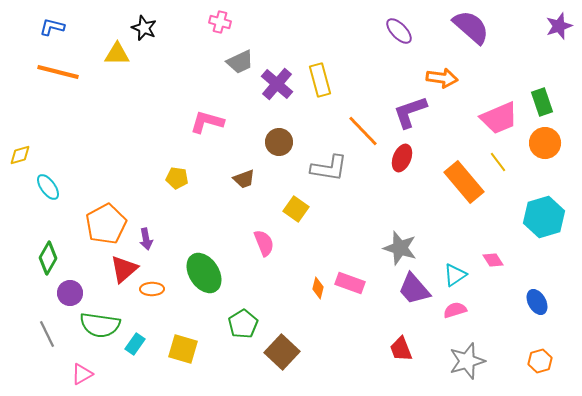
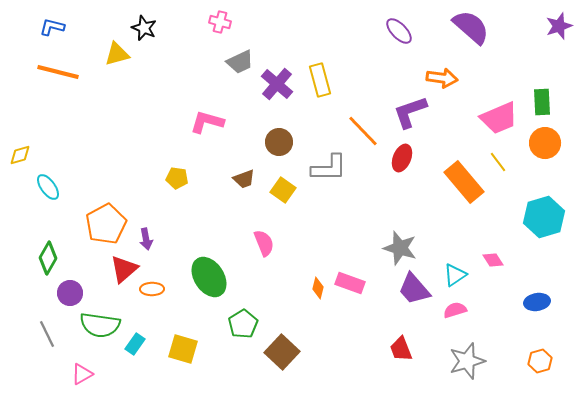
yellow triangle at (117, 54): rotated 16 degrees counterclockwise
green rectangle at (542, 102): rotated 16 degrees clockwise
gray L-shape at (329, 168): rotated 9 degrees counterclockwise
yellow square at (296, 209): moved 13 px left, 19 px up
green ellipse at (204, 273): moved 5 px right, 4 px down
blue ellipse at (537, 302): rotated 70 degrees counterclockwise
